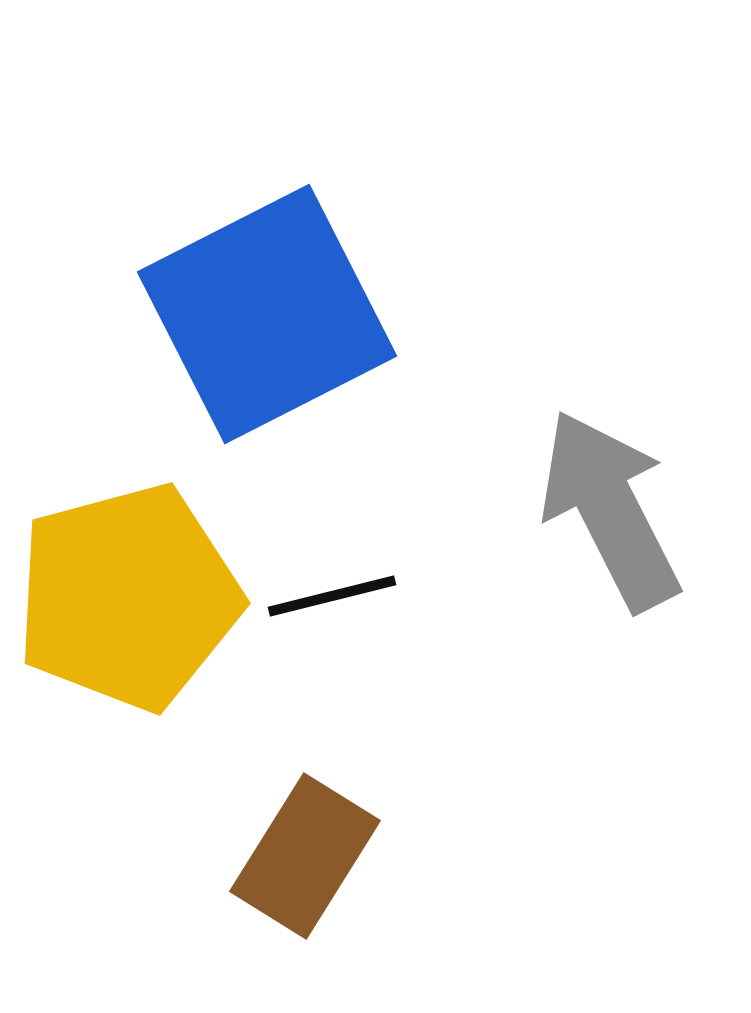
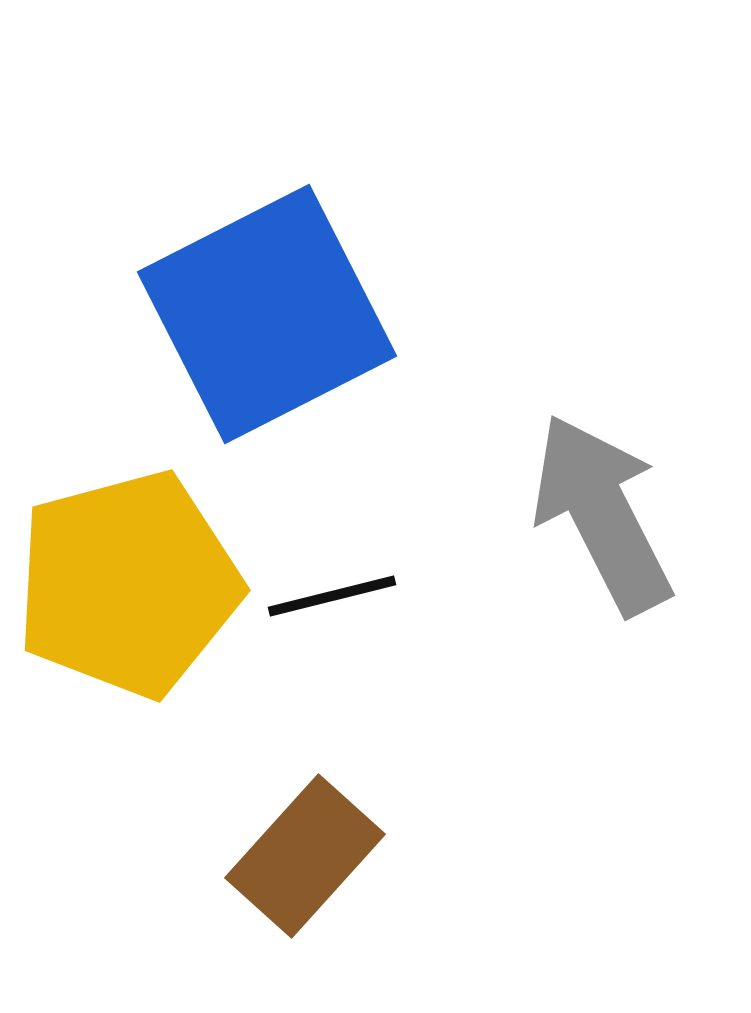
gray arrow: moved 8 px left, 4 px down
yellow pentagon: moved 13 px up
brown rectangle: rotated 10 degrees clockwise
